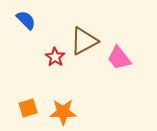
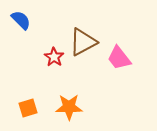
blue semicircle: moved 5 px left
brown triangle: moved 1 px left, 1 px down
red star: moved 1 px left
orange star: moved 6 px right, 5 px up
